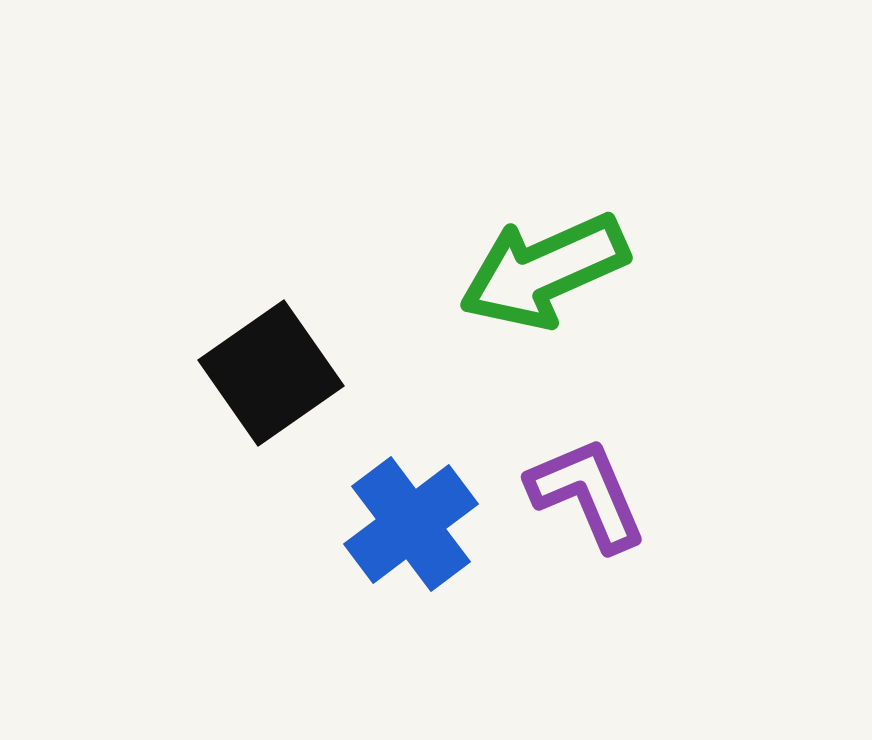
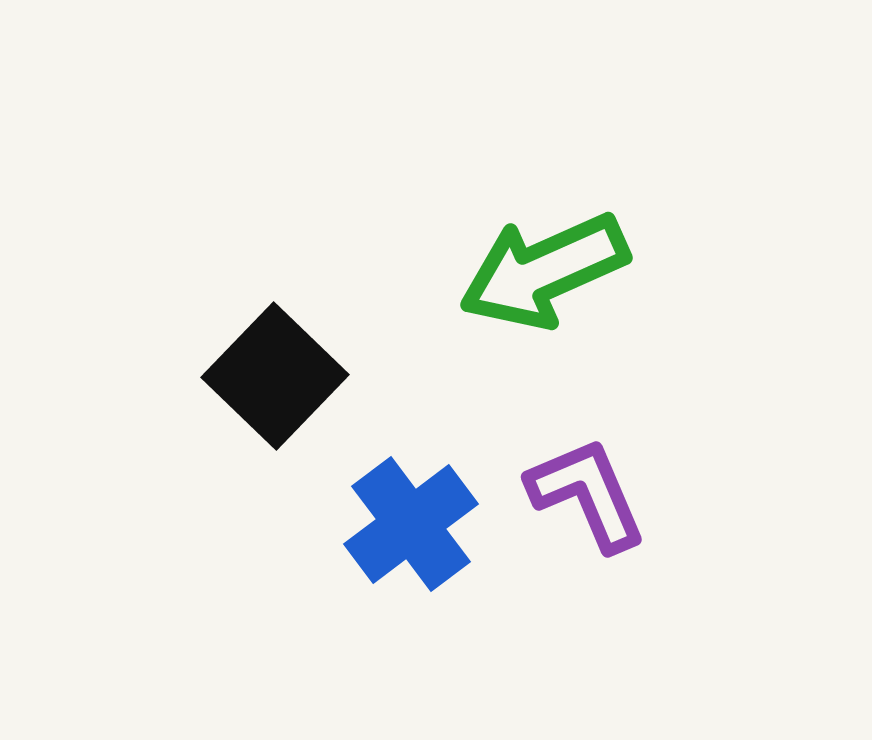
black square: moved 4 px right, 3 px down; rotated 11 degrees counterclockwise
